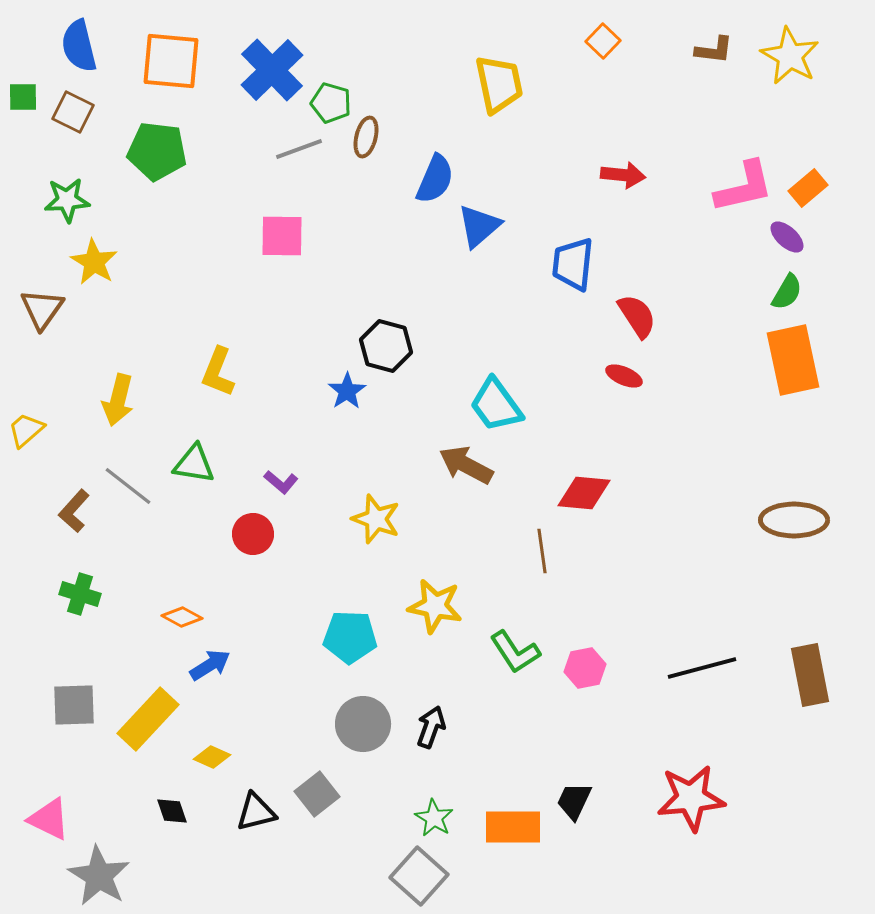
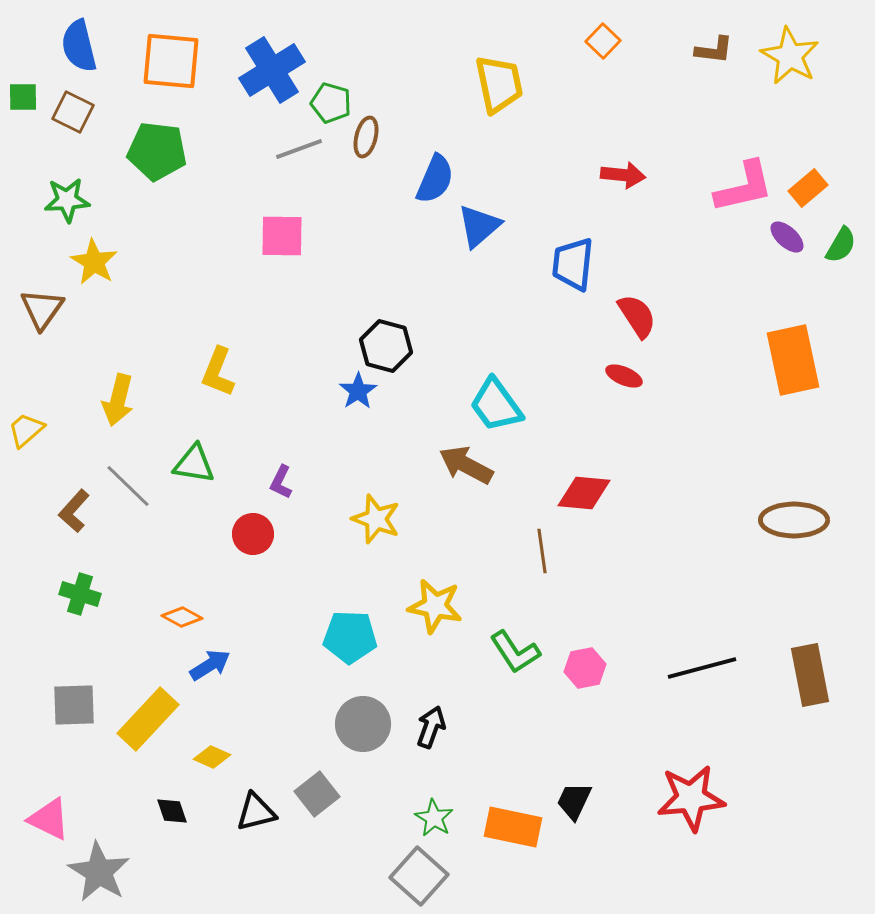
blue cross at (272, 70): rotated 12 degrees clockwise
green semicircle at (787, 292): moved 54 px right, 47 px up
blue star at (347, 391): moved 11 px right
purple L-shape at (281, 482): rotated 76 degrees clockwise
gray line at (128, 486): rotated 6 degrees clockwise
orange rectangle at (513, 827): rotated 12 degrees clockwise
gray star at (99, 876): moved 4 px up
